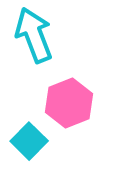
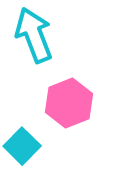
cyan square: moved 7 px left, 5 px down
